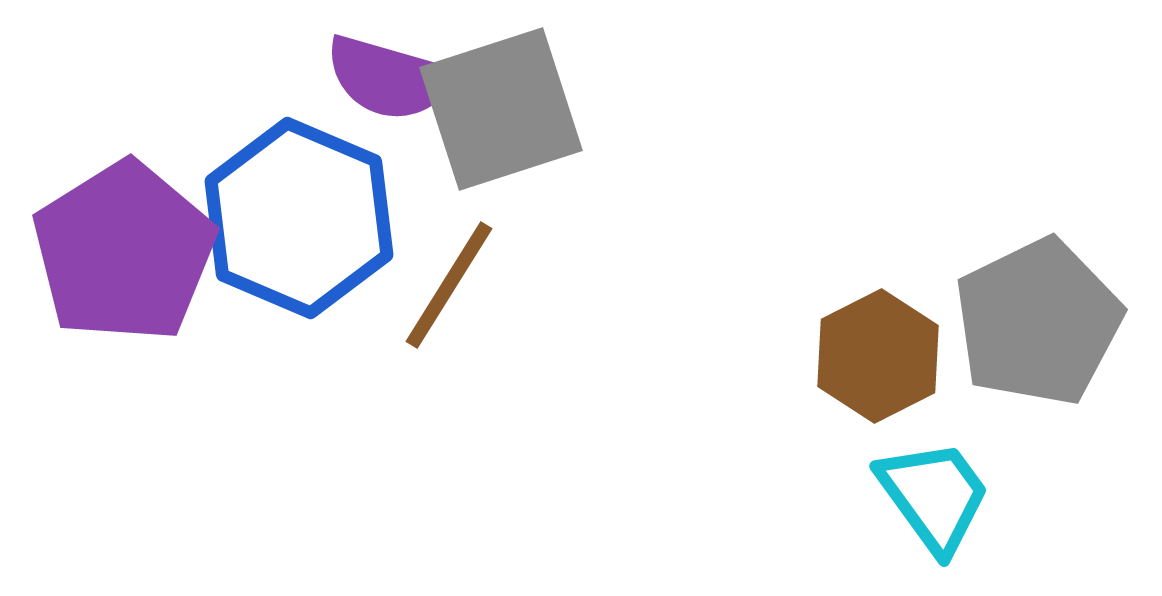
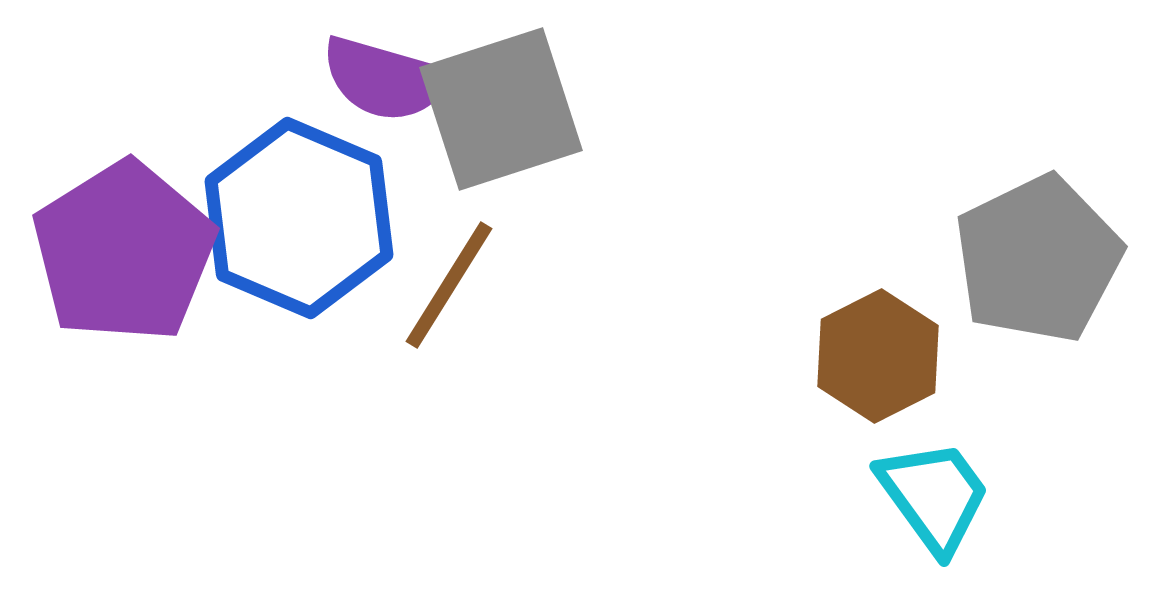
purple semicircle: moved 4 px left, 1 px down
gray pentagon: moved 63 px up
